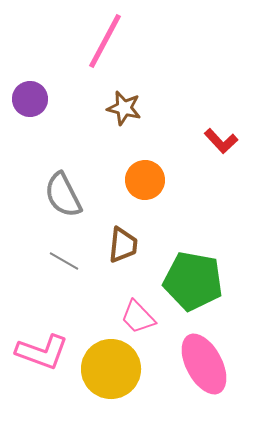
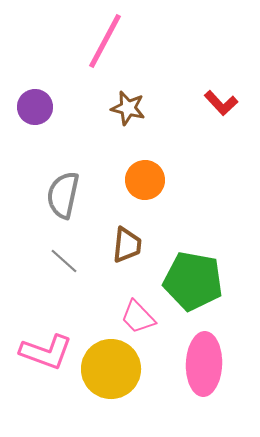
purple circle: moved 5 px right, 8 px down
brown star: moved 4 px right
red L-shape: moved 38 px up
gray semicircle: rotated 39 degrees clockwise
brown trapezoid: moved 4 px right
gray line: rotated 12 degrees clockwise
pink L-shape: moved 4 px right
pink ellipse: rotated 30 degrees clockwise
